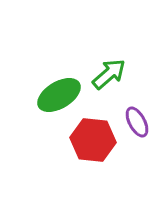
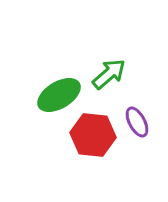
red hexagon: moved 5 px up
